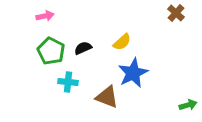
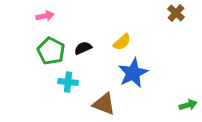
brown triangle: moved 3 px left, 7 px down
